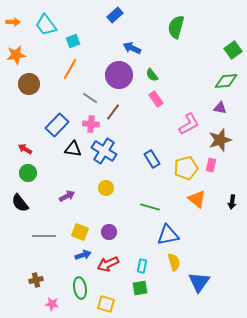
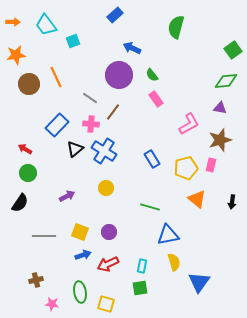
orange line at (70, 69): moved 14 px left, 8 px down; rotated 55 degrees counterclockwise
black triangle at (73, 149): moved 2 px right; rotated 48 degrees counterclockwise
black semicircle at (20, 203): rotated 108 degrees counterclockwise
green ellipse at (80, 288): moved 4 px down
